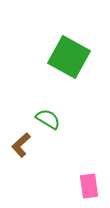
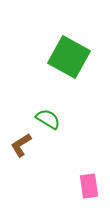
brown L-shape: rotated 10 degrees clockwise
